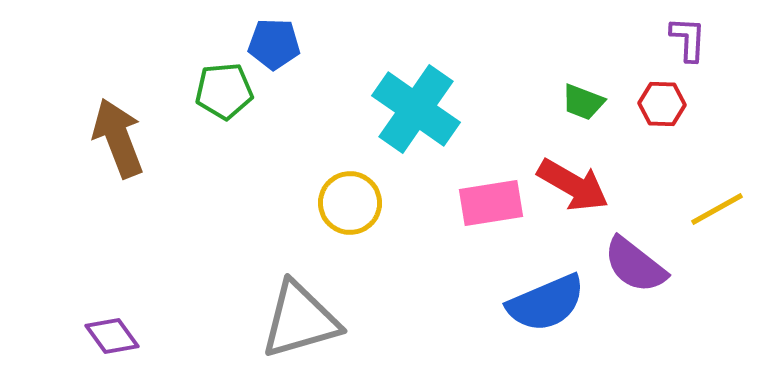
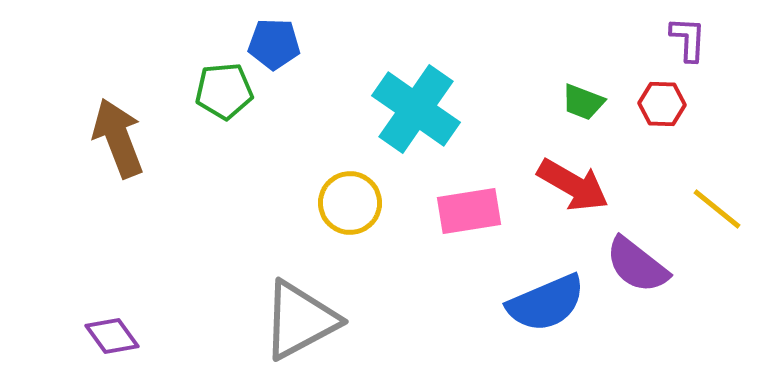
pink rectangle: moved 22 px left, 8 px down
yellow line: rotated 68 degrees clockwise
purple semicircle: moved 2 px right
gray triangle: rotated 12 degrees counterclockwise
